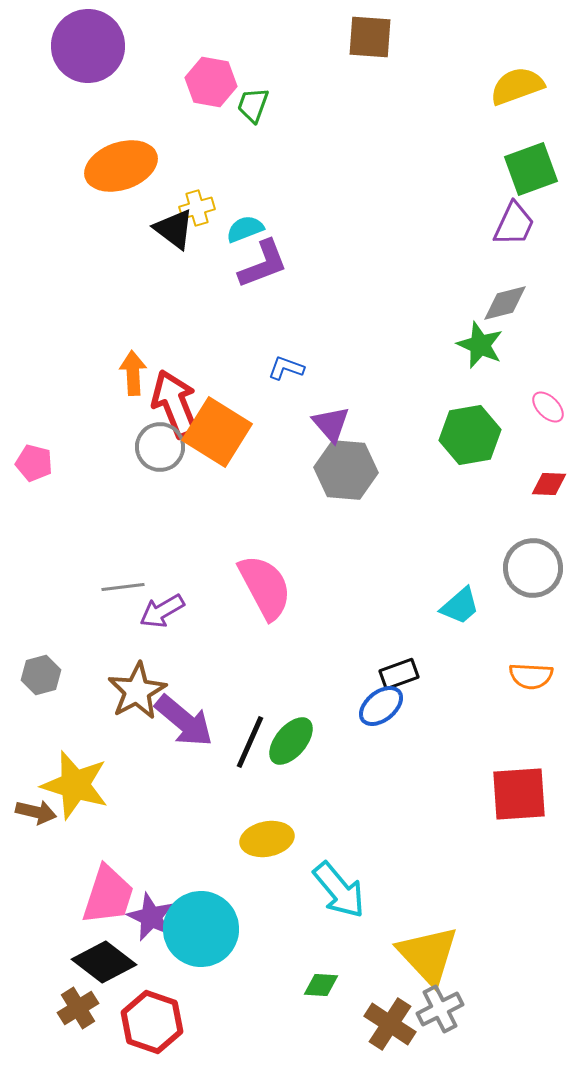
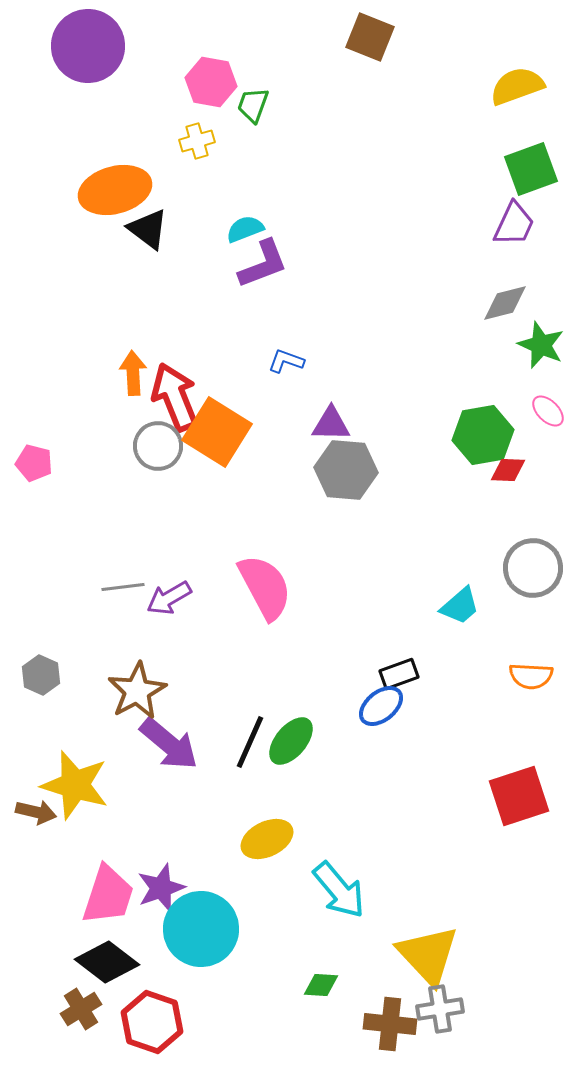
brown square at (370, 37): rotated 18 degrees clockwise
orange ellipse at (121, 166): moved 6 px left, 24 px down; rotated 4 degrees clockwise
yellow cross at (197, 208): moved 67 px up
black triangle at (174, 229): moved 26 px left
green star at (480, 345): moved 61 px right
blue L-shape at (286, 368): moved 7 px up
red arrow at (175, 404): moved 7 px up
pink ellipse at (548, 407): moved 4 px down
purple triangle at (331, 424): rotated 48 degrees counterclockwise
green hexagon at (470, 435): moved 13 px right
gray circle at (160, 447): moved 2 px left, 1 px up
red diamond at (549, 484): moved 41 px left, 14 px up
purple arrow at (162, 611): moved 7 px right, 13 px up
gray hexagon at (41, 675): rotated 21 degrees counterclockwise
purple arrow at (184, 721): moved 15 px left, 23 px down
red square at (519, 794): moved 2 px down; rotated 14 degrees counterclockwise
yellow ellipse at (267, 839): rotated 15 degrees counterclockwise
purple star at (151, 917): moved 10 px right, 29 px up; rotated 27 degrees clockwise
black diamond at (104, 962): moved 3 px right
brown cross at (78, 1008): moved 3 px right, 1 px down
gray cross at (440, 1009): rotated 18 degrees clockwise
brown cross at (390, 1024): rotated 27 degrees counterclockwise
